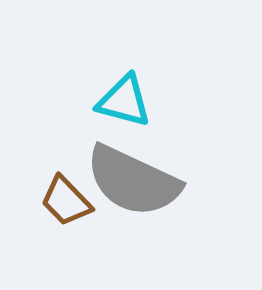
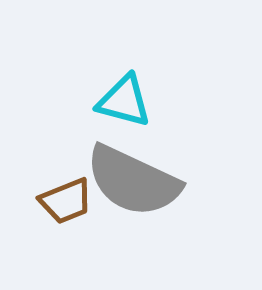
brown trapezoid: rotated 68 degrees counterclockwise
